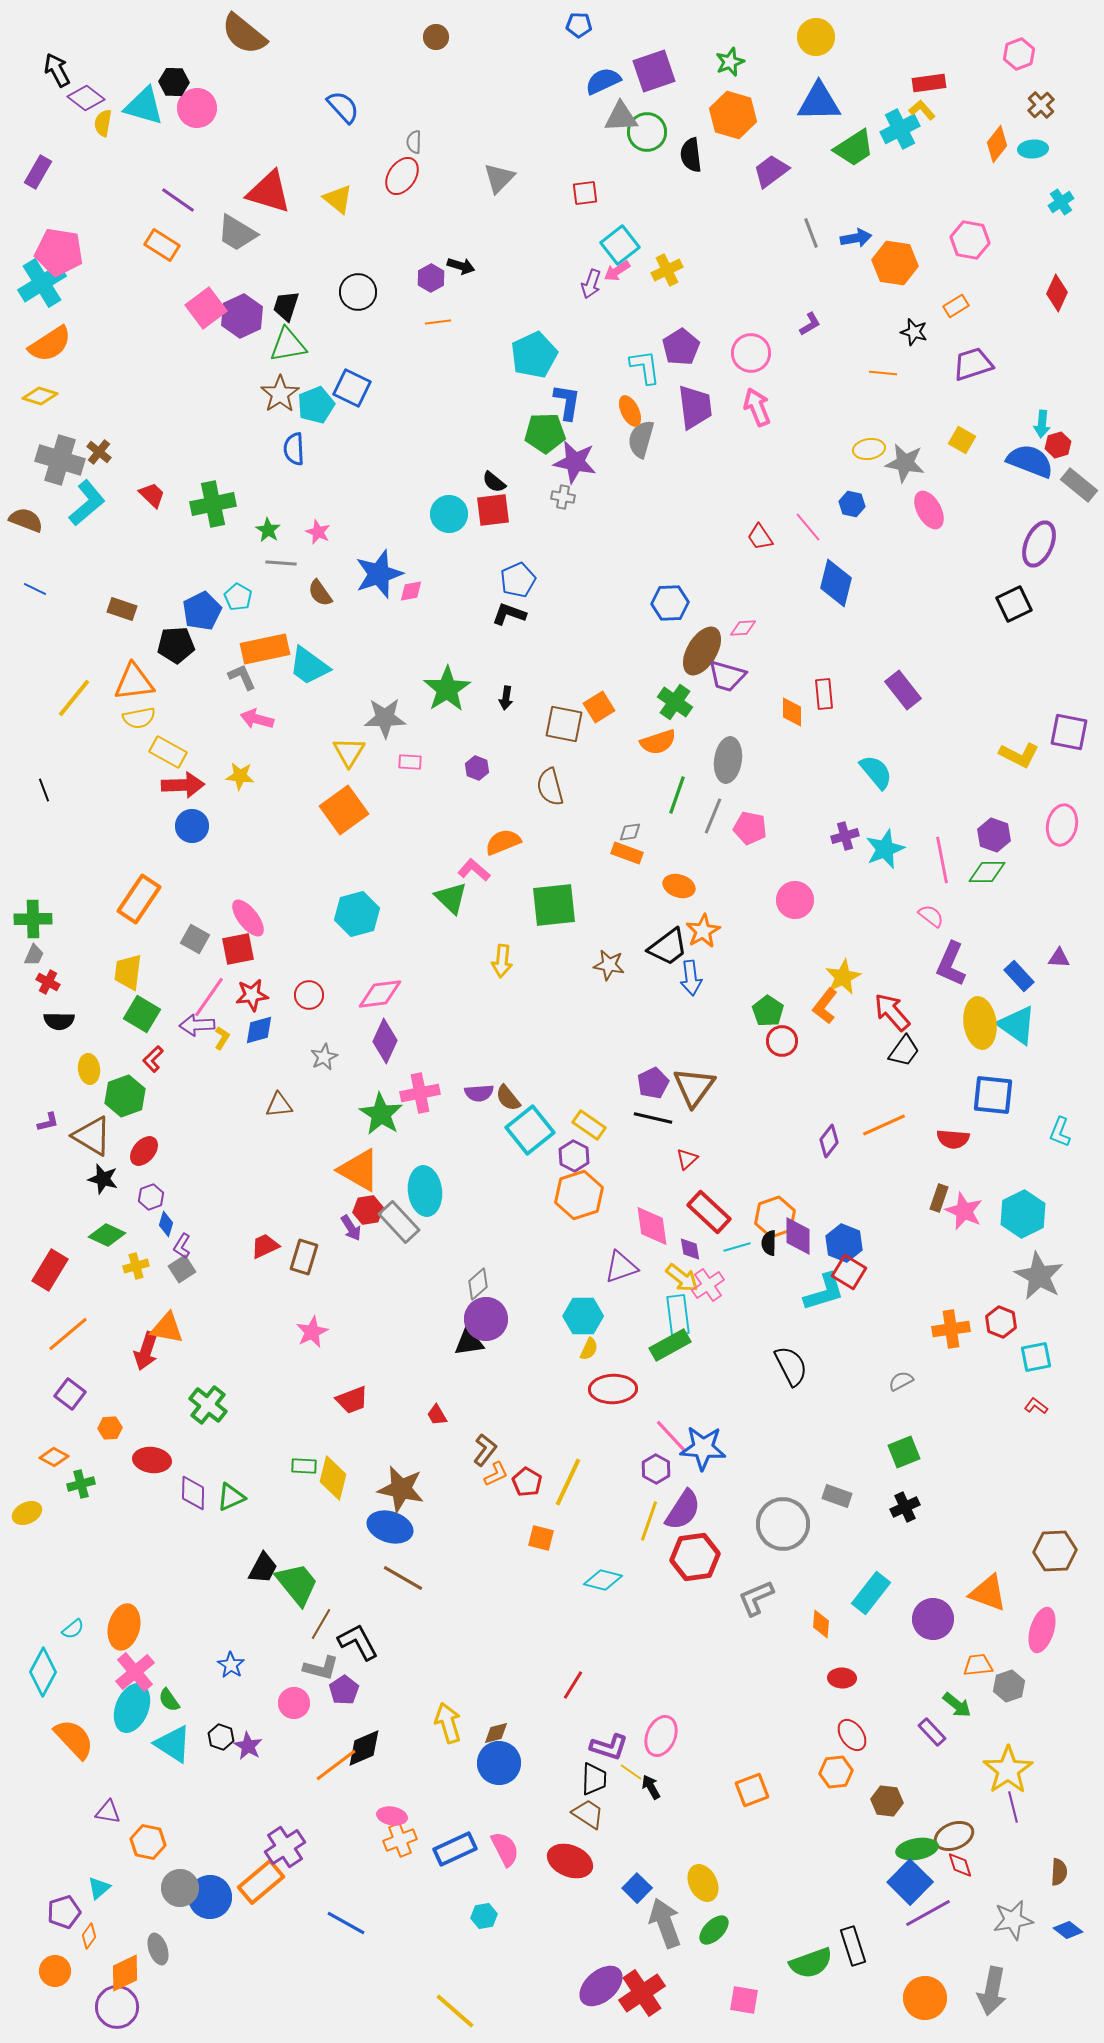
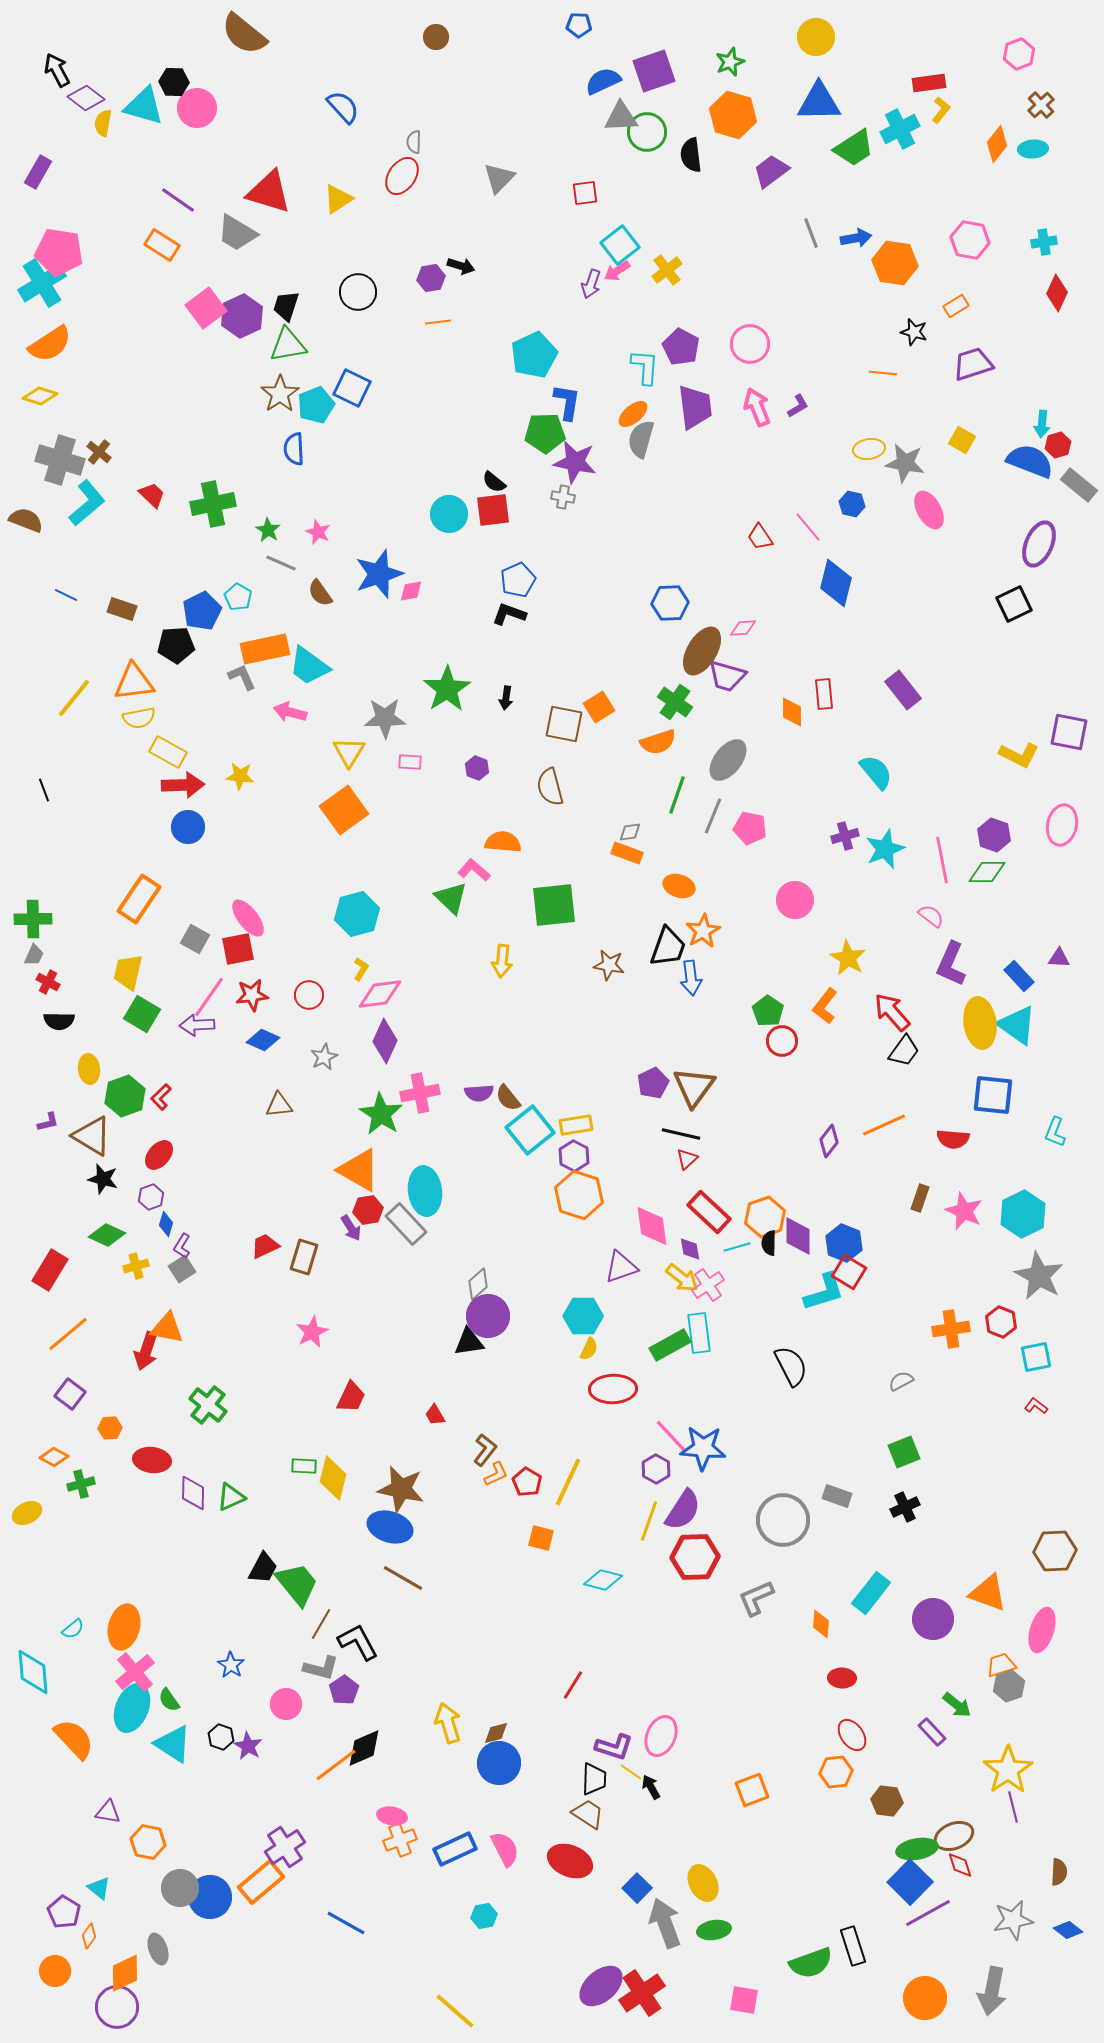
yellow L-shape at (922, 110): moved 19 px right; rotated 80 degrees clockwise
yellow triangle at (338, 199): rotated 48 degrees clockwise
cyan cross at (1061, 202): moved 17 px left, 40 px down; rotated 25 degrees clockwise
yellow cross at (667, 270): rotated 12 degrees counterclockwise
purple hexagon at (431, 278): rotated 20 degrees clockwise
purple L-shape at (810, 324): moved 12 px left, 82 px down
purple pentagon at (681, 347): rotated 12 degrees counterclockwise
pink circle at (751, 353): moved 1 px left, 9 px up
cyan L-shape at (645, 367): rotated 12 degrees clockwise
orange ellipse at (630, 411): moved 3 px right, 3 px down; rotated 76 degrees clockwise
gray line at (281, 563): rotated 20 degrees clockwise
blue line at (35, 589): moved 31 px right, 6 px down
pink arrow at (257, 719): moved 33 px right, 7 px up
gray ellipse at (728, 760): rotated 30 degrees clockwise
blue circle at (192, 826): moved 4 px left, 1 px down
orange semicircle at (503, 842): rotated 27 degrees clockwise
black trapezoid at (668, 947): rotated 33 degrees counterclockwise
yellow trapezoid at (128, 972): rotated 6 degrees clockwise
yellow star at (843, 977): moved 5 px right, 19 px up; rotated 15 degrees counterclockwise
blue diamond at (259, 1030): moved 4 px right, 10 px down; rotated 40 degrees clockwise
yellow L-shape at (222, 1038): moved 139 px right, 69 px up
red L-shape at (153, 1059): moved 8 px right, 38 px down
black line at (653, 1118): moved 28 px right, 16 px down
yellow rectangle at (589, 1125): moved 13 px left; rotated 44 degrees counterclockwise
cyan L-shape at (1060, 1132): moved 5 px left
red ellipse at (144, 1151): moved 15 px right, 4 px down
orange hexagon at (579, 1195): rotated 24 degrees counterclockwise
brown rectangle at (939, 1198): moved 19 px left
orange hexagon at (775, 1217): moved 10 px left
gray rectangle at (399, 1222): moved 7 px right, 2 px down
cyan rectangle at (678, 1315): moved 21 px right, 18 px down
purple circle at (486, 1319): moved 2 px right, 3 px up
red trapezoid at (352, 1400): moved 1 px left, 3 px up; rotated 44 degrees counterclockwise
red trapezoid at (437, 1415): moved 2 px left
gray circle at (783, 1524): moved 4 px up
red hexagon at (695, 1557): rotated 6 degrees clockwise
orange trapezoid at (978, 1665): moved 23 px right; rotated 12 degrees counterclockwise
cyan diamond at (43, 1672): moved 10 px left; rotated 33 degrees counterclockwise
pink circle at (294, 1703): moved 8 px left, 1 px down
purple L-shape at (609, 1747): moved 5 px right
cyan triangle at (99, 1888): rotated 40 degrees counterclockwise
purple pentagon at (64, 1912): rotated 24 degrees counterclockwise
green ellipse at (714, 1930): rotated 36 degrees clockwise
